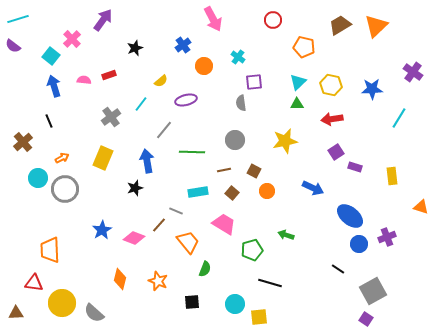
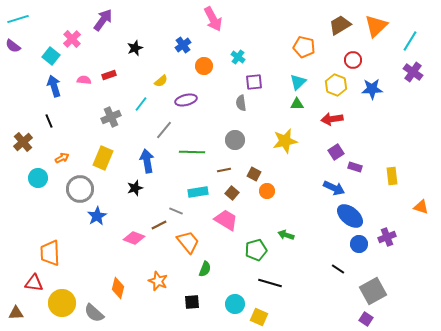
red circle at (273, 20): moved 80 px right, 40 px down
yellow hexagon at (331, 85): moved 5 px right; rotated 10 degrees clockwise
gray cross at (111, 117): rotated 12 degrees clockwise
cyan line at (399, 118): moved 11 px right, 77 px up
brown square at (254, 171): moved 3 px down
blue arrow at (313, 188): moved 21 px right
gray circle at (65, 189): moved 15 px right
pink trapezoid at (224, 224): moved 2 px right, 4 px up
brown line at (159, 225): rotated 21 degrees clockwise
blue star at (102, 230): moved 5 px left, 14 px up
orange trapezoid at (50, 250): moved 3 px down
green pentagon at (252, 250): moved 4 px right
orange diamond at (120, 279): moved 2 px left, 9 px down
yellow square at (259, 317): rotated 30 degrees clockwise
